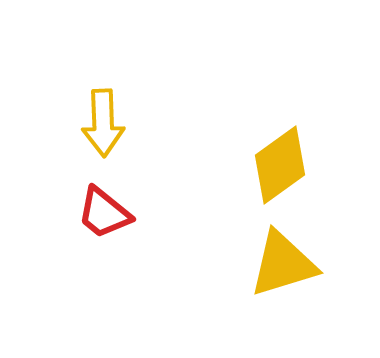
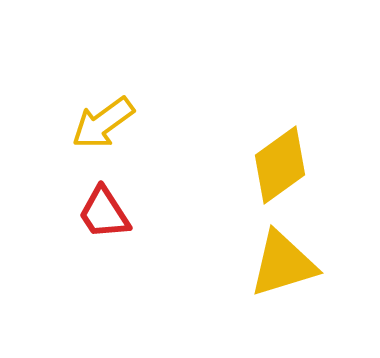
yellow arrow: rotated 56 degrees clockwise
red trapezoid: rotated 18 degrees clockwise
